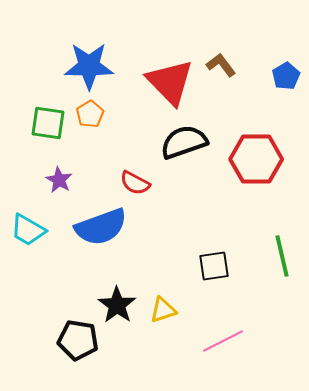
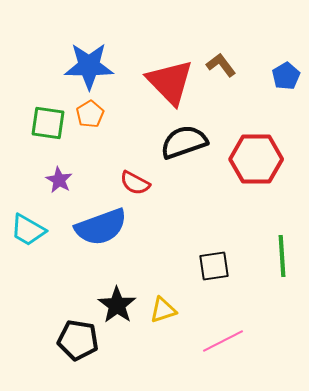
green line: rotated 9 degrees clockwise
